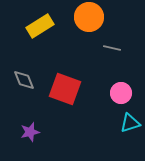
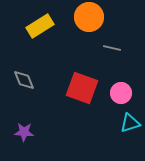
red square: moved 17 px right, 1 px up
purple star: moved 6 px left; rotated 18 degrees clockwise
